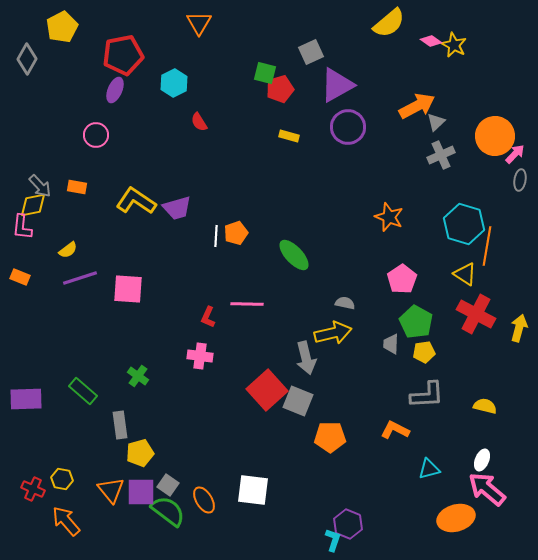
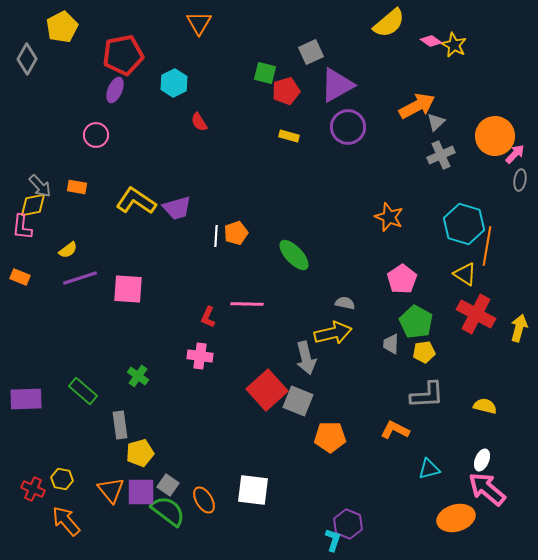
red pentagon at (280, 89): moved 6 px right, 2 px down
